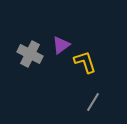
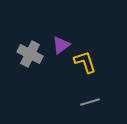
gray line: moved 3 px left; rotated 42 degrees clockwise
